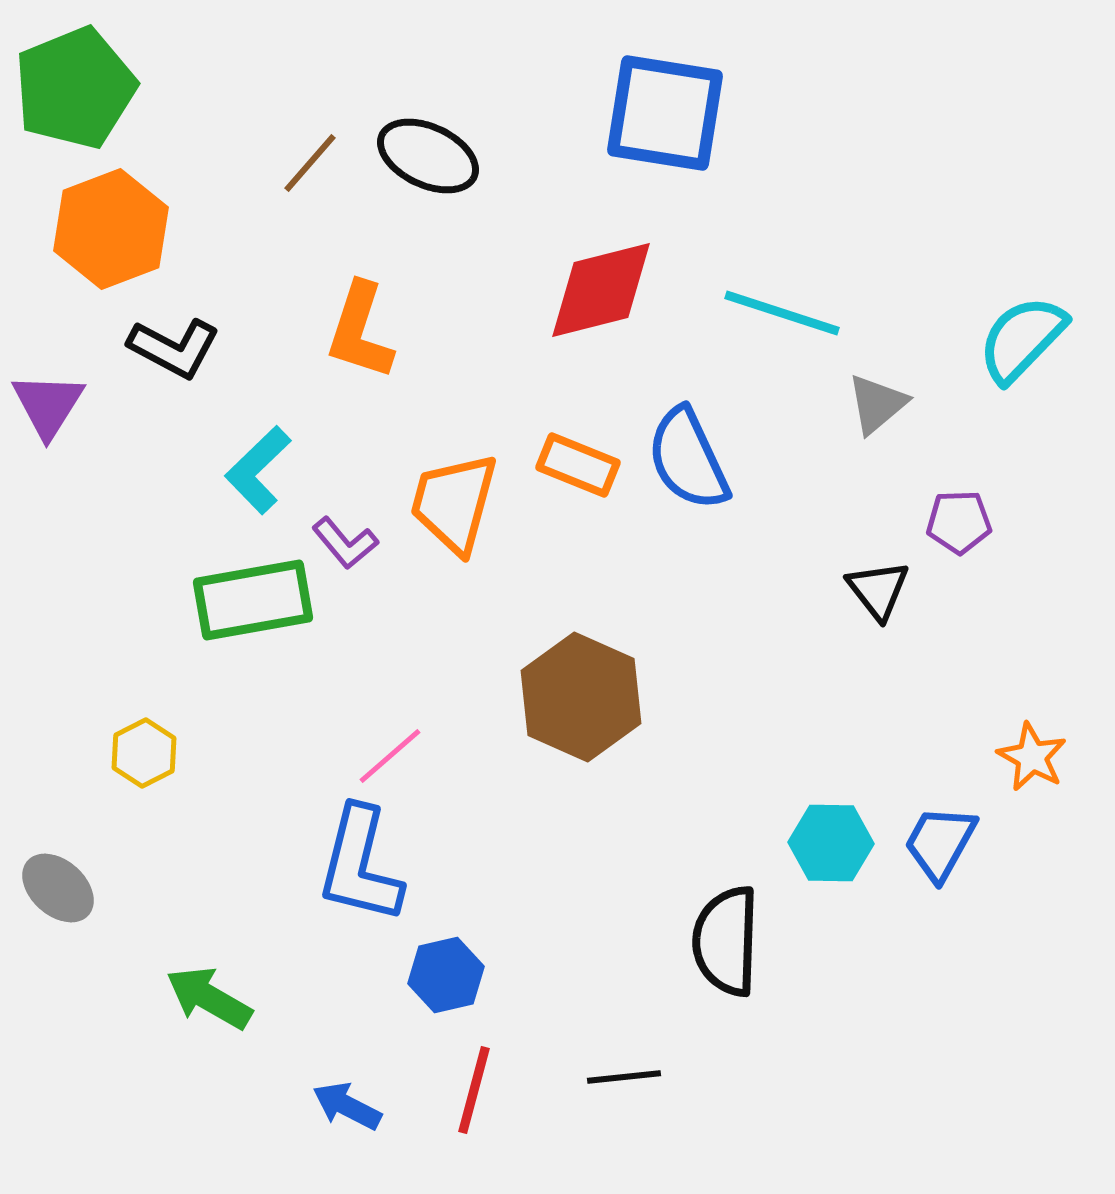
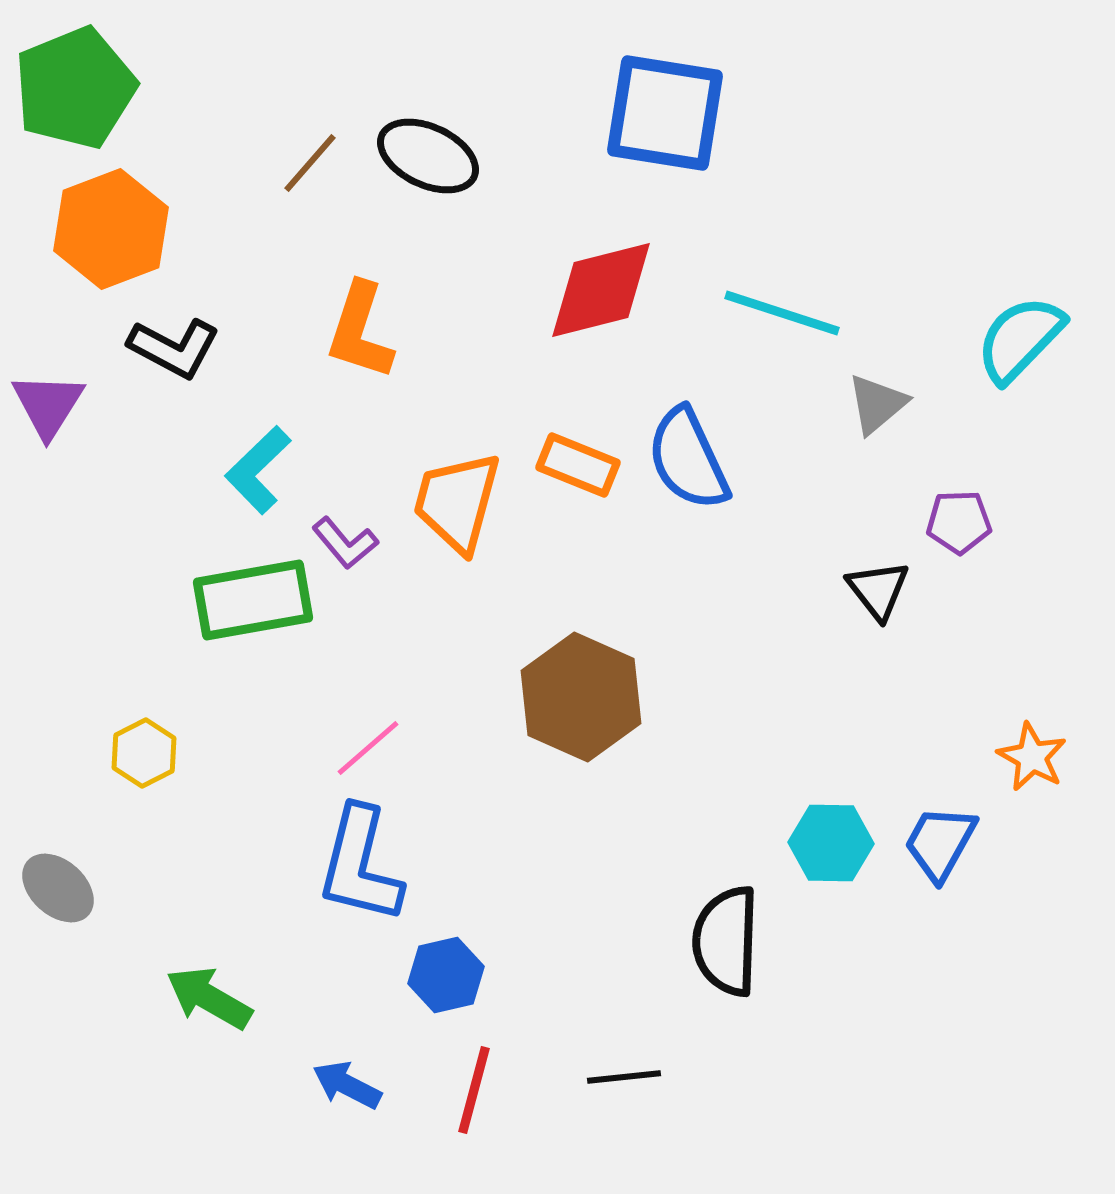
cyan semicircle: moved 2 px left
orange trapezoid: moved 3 px right, 1 px up
pink line: moved 22 px left, 8 px up
blue arrow: moved 21 px up
